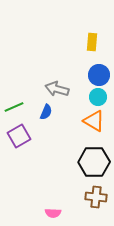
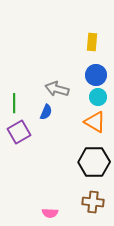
blue circle: moved 3 px left
green line: moved 4 px up; rotated 66 degrees counterclockwise
orange triangle: moved 1 px right, 1 px down
purple square: moved 4 px up
brown cross: moved 3 px left, 5 px down
pink semicircle: moved 3 px left
